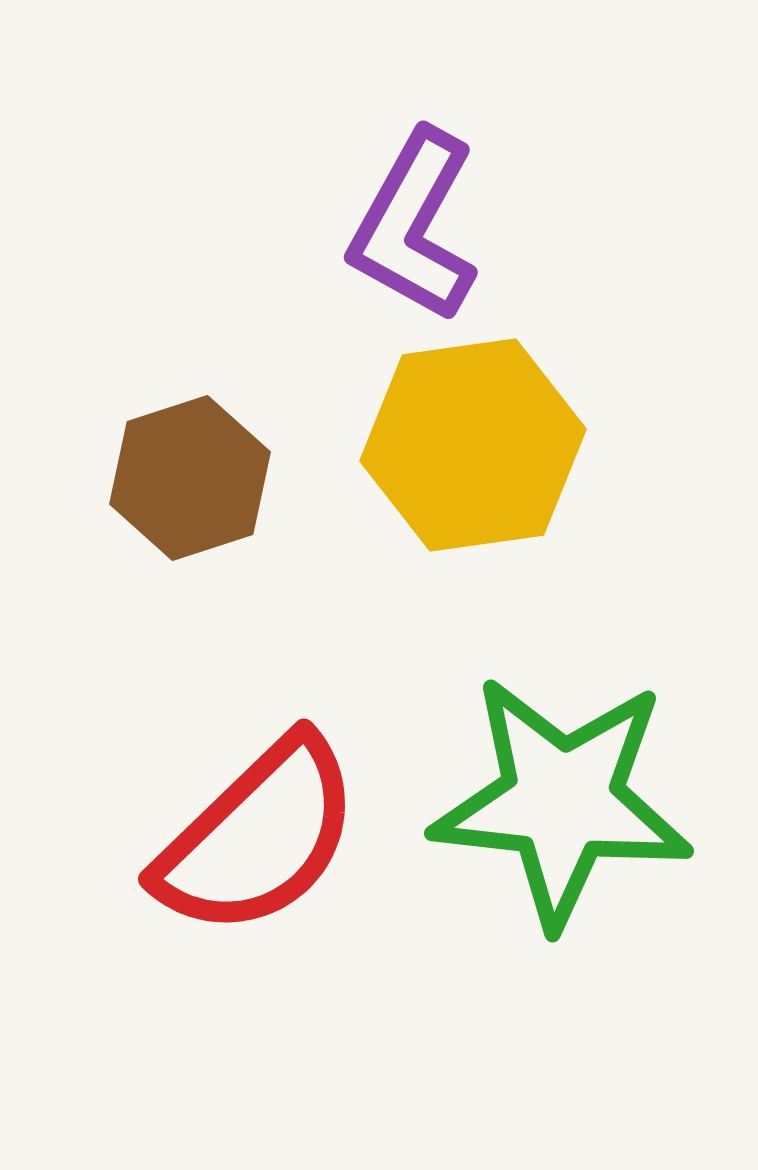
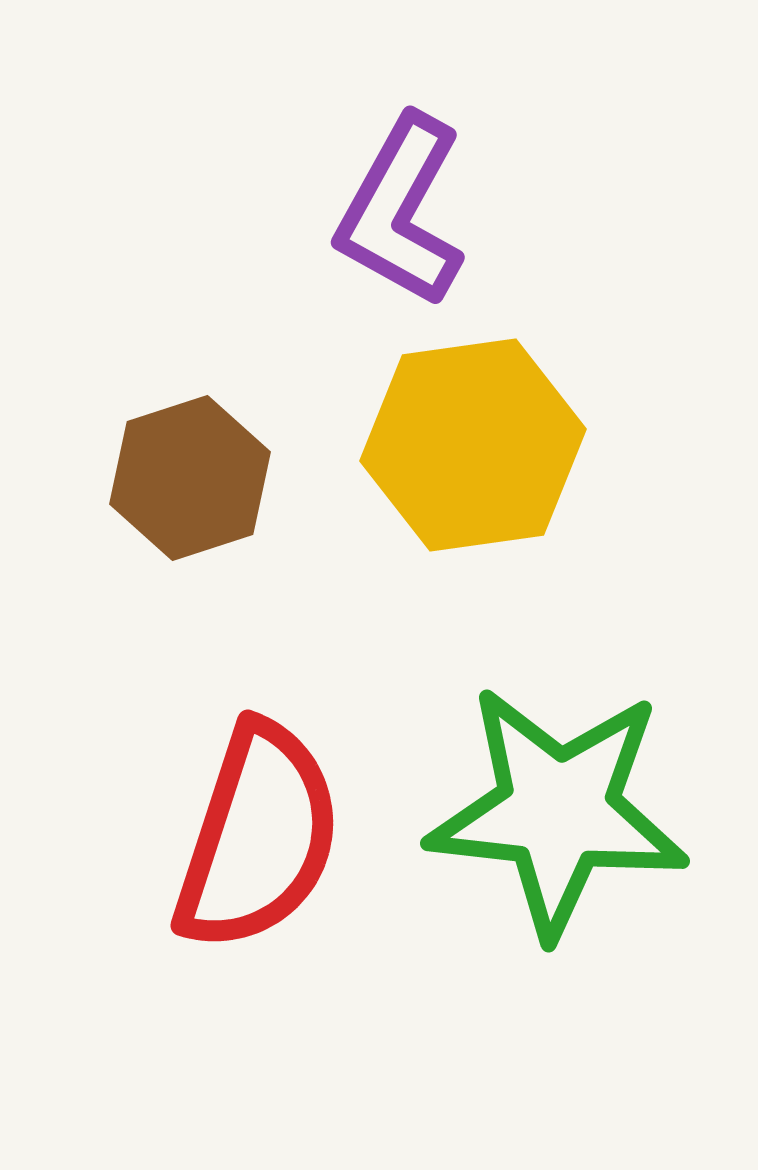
purple L-shape: moved 13 px left, 15 px up
green star: moved 4 px left, 10 px down
red semicircle: rotated 28 degrees counterclockwise
